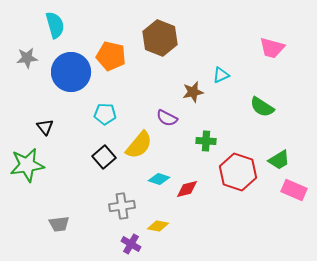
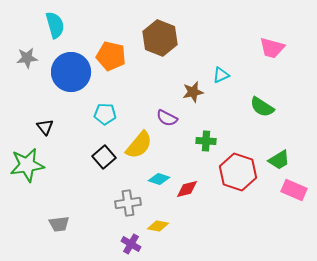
gray cross: moved 6 px right, 3 px up
